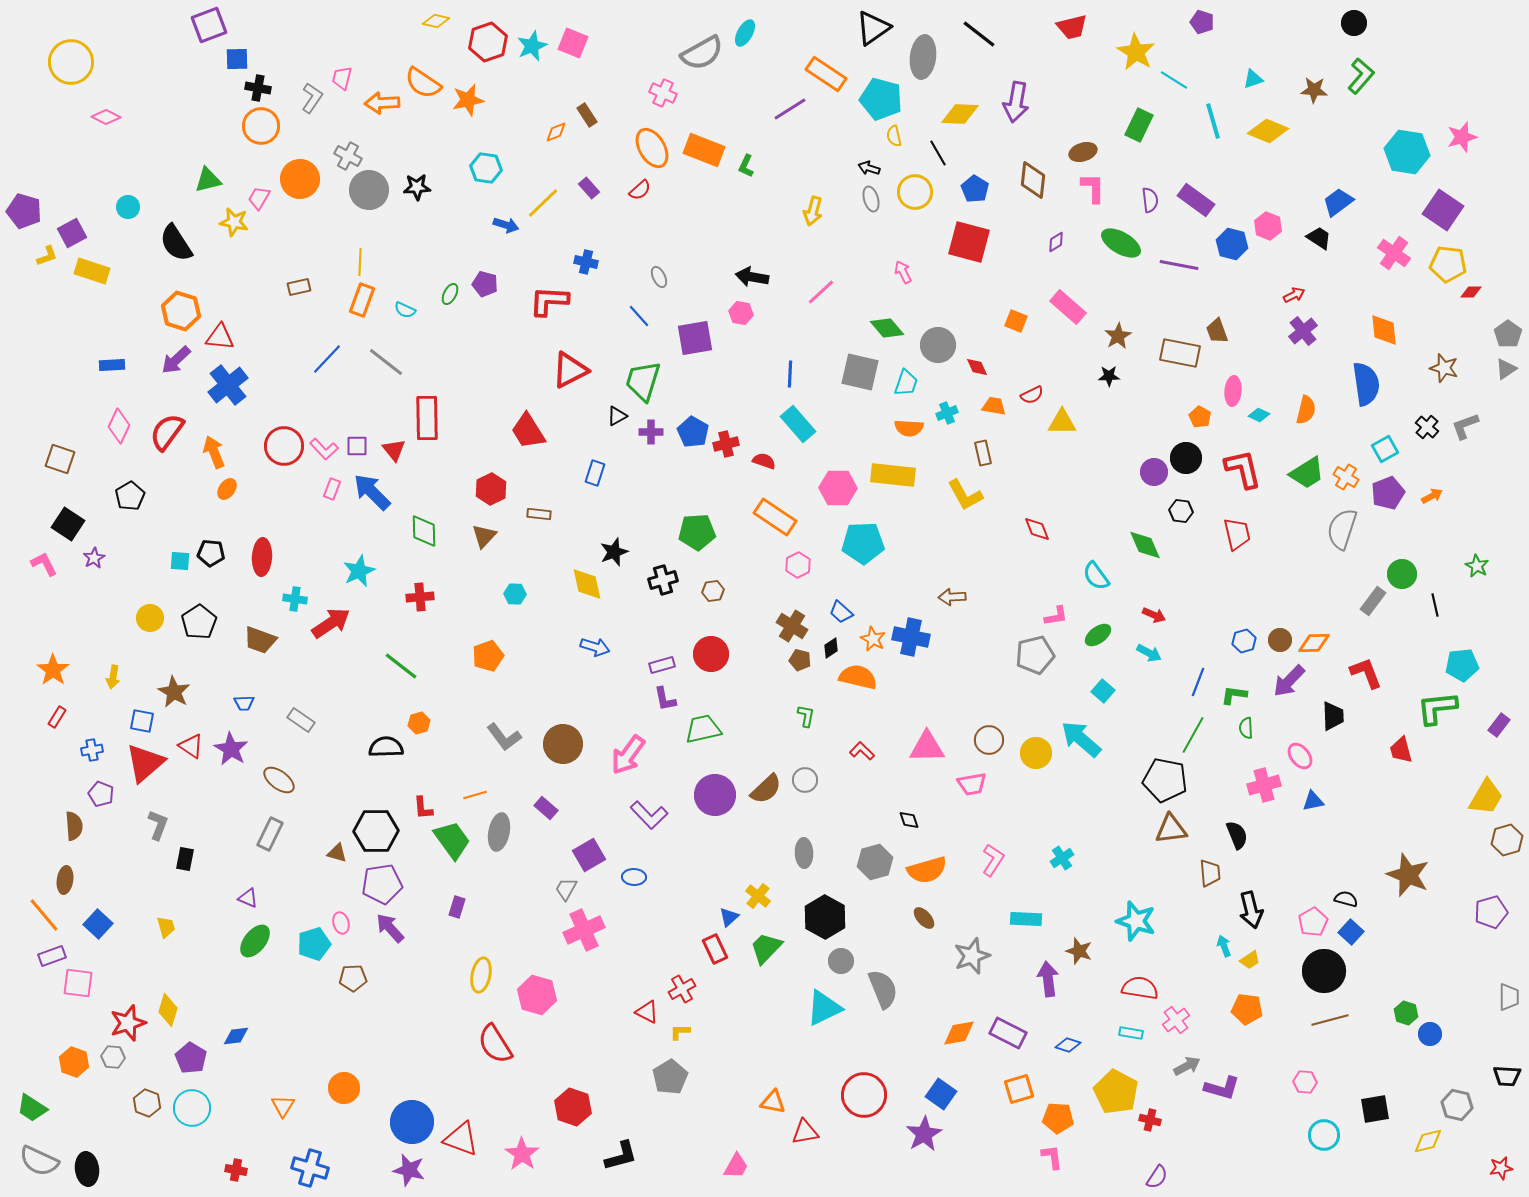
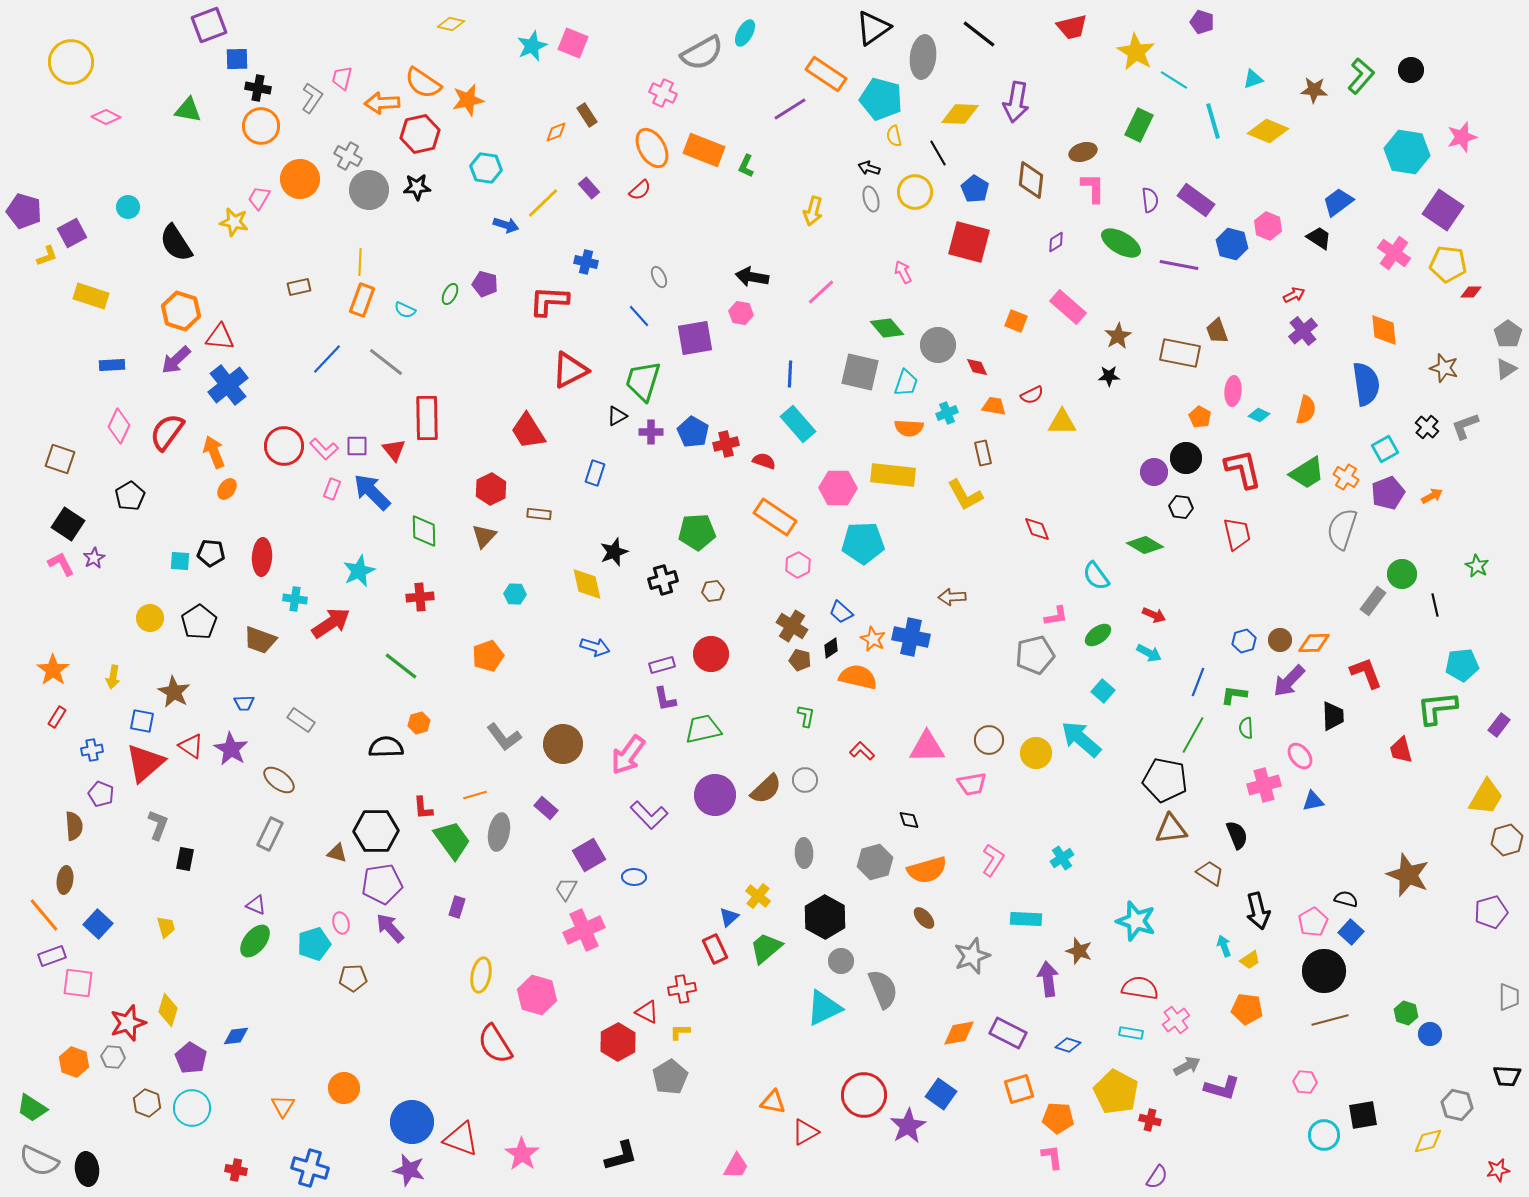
yellow diamond at (436, 21): moved 15 px right, 3 px down
black circle at (1354, 23): moved 57 px right, 47 px down
red hexagon at (488, 42): moved 68 px left, 92 px down; rotated 6 degrees clockwise
green triangle at (208, 180): moved 20 px left, 70 px up; rotated 24 degrees clockwise
brown diamond at (1033, 180): moved 2 px left
yellow rectangle at (92, 271): moved 1 px left, 25 px down
black hexagon at (1181, 511): moved 4 px up
green diamond at (1145, 545): rotated 36 degrees counterclockwise
pink L-shape at (44, 564): moved 17 px right
brown trapezoid at (1210, 873): rotated 52 degrees counterclockwise
purple triangle at (248, 898): moved 8 px right, 7 px down
black arrow at (1251, 910): moved 7 px right, 1 px down
green trapezoid at (766, 948): rotated 6 degrees clockwise
red cross at (682, 989): rotated 20 degrees clockwise
red hexagon at (573, 1107): moved 45 px right, 65 px up; rotated 12 degrees clockwise
black square at (1375, 1109): moved 12 px left, 6 px down
red triangle at (805, 1132): rotated 20 degrees counterclockwise
purple star at (924, 1134): moved 16 px left, 8 px up
red star at (1501, 1168): moved 3 px left, 2 px down
